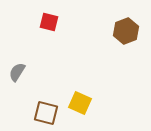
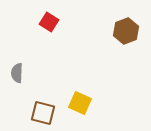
red square: rotated 18 degrees clockwise
gray semicircle: moved 1 px down; rotated 30 degrees counterclockwise
brown square: moved 3 px left
